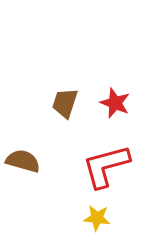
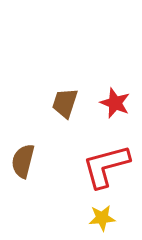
brown semicircle: rotated 92 degrees counterclockwise
yellow star: moved 5 px right; rotated 12 degrees counterclockwise
